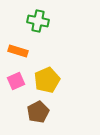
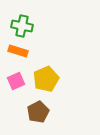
green cross: moved 16 px left, 5 px down
yellow pentagon: moved 1 px left, 1 px up
